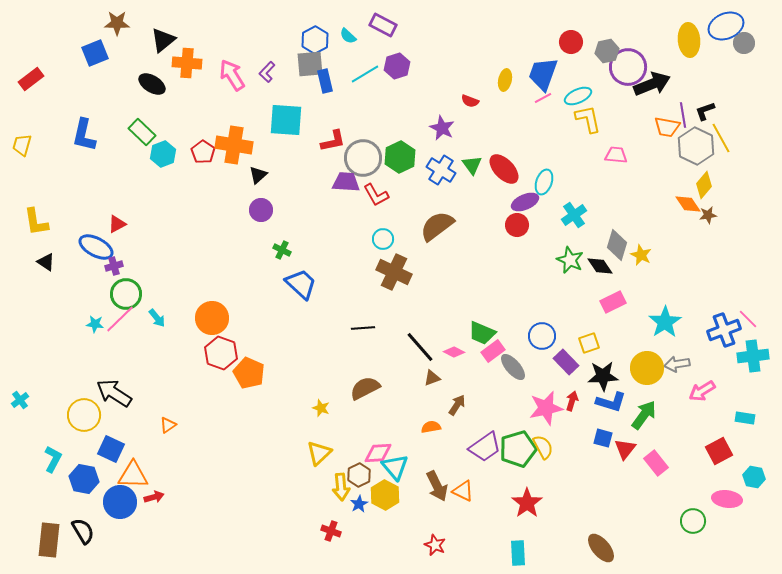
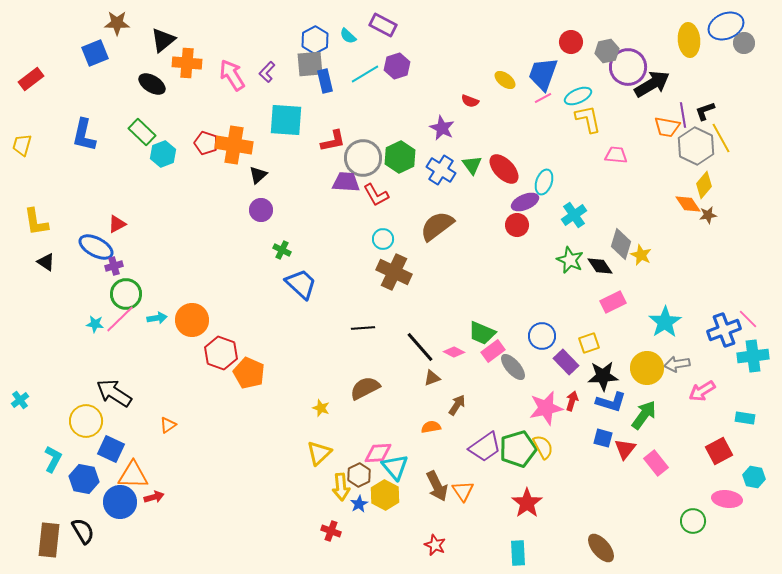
yellow ellipse at (505, 80): rotated 65 degrees counterclockwise
black arrow at (652, 84): rotated 9 degrees counterclockwise
red pentagon at (203, 152): moved 3 px right, 9 px up; rotated 15 degrees counterclockwise
gray diamond at (617, 245): moved 4 px right, 1 px up
cyan arrow at (157, 318): rotated 60 degrees counterclockwise
orange circle at (212, 318): moved 20 px left, 2 px down
yellow circle at (84, 415): moved 2 px right, 6 px down
orange triangle at (463, 491): rotated 30 degrees clockwise
